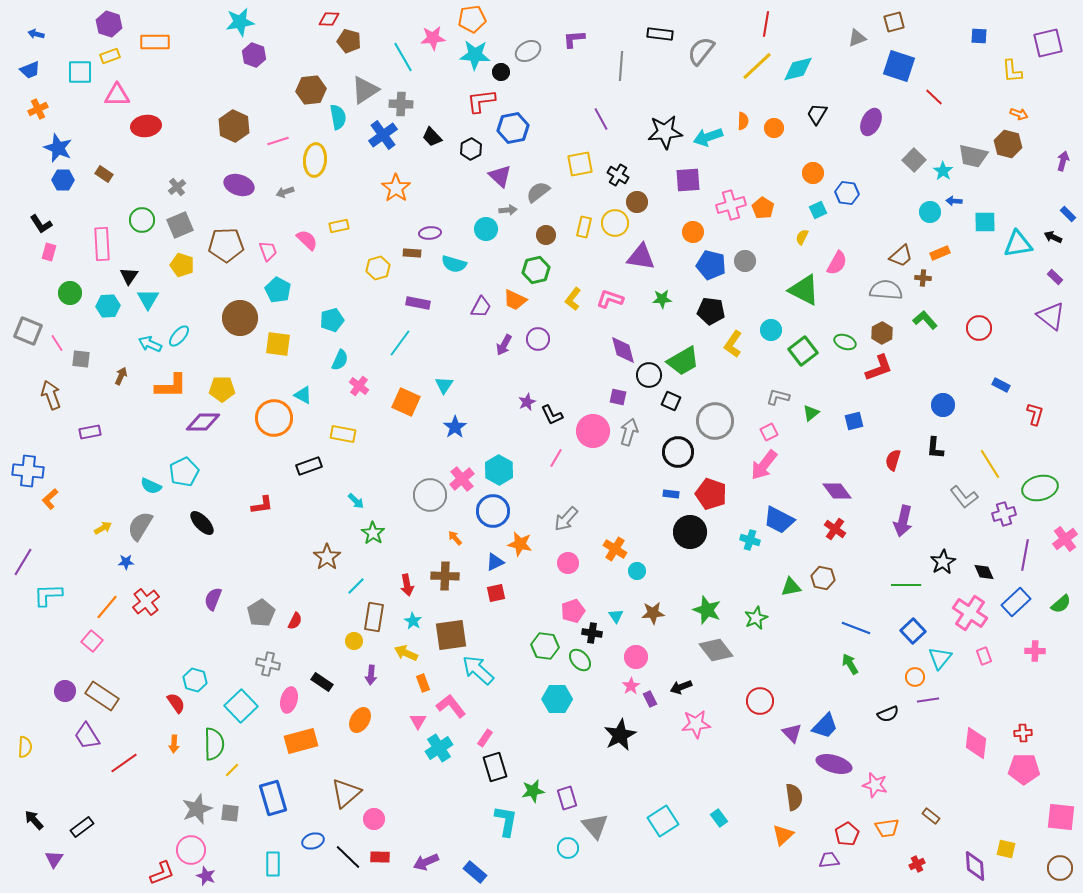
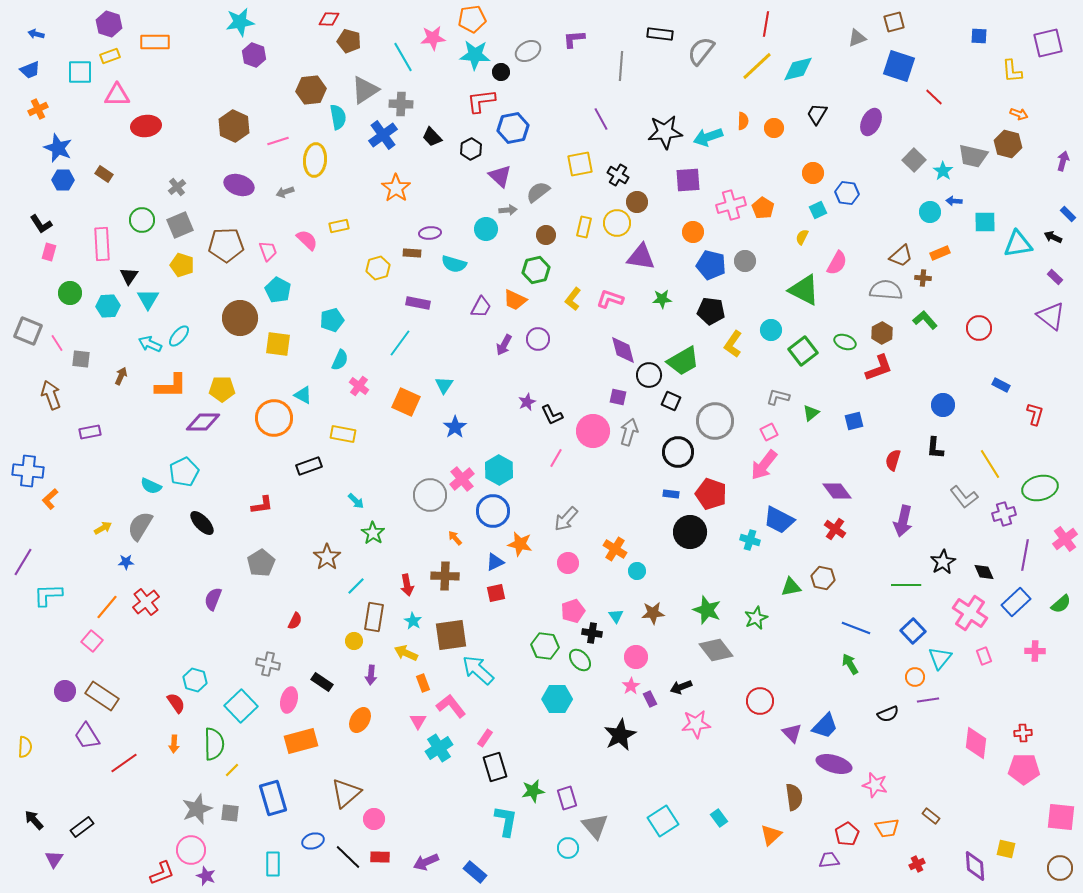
yellow circle at (615, 223): moved 2 px right
gray pentagon at (261, 613): moved 50 px up
orange triangle at (783, 835): moved 12 px left
